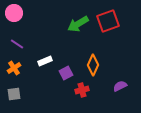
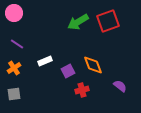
green arrow: moved 2 px up
orange diamond: rotated 45 degrees counterclockwise
purple square: moved 2 px right, 2 px up
purple semicircle: rotated 64 degrees clockwise
